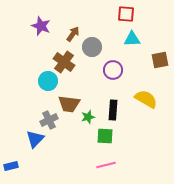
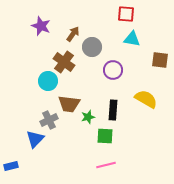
cyan triangle: rotated 12 degrees clockwise
brown square: rotated 18 degrees clockwise
